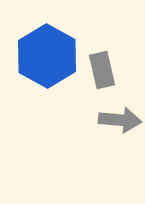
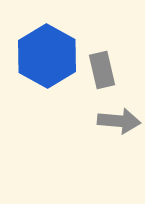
gray arrow: moved 1 px left, 1 px down
